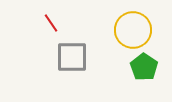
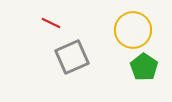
red line: rotated 30 degrees counterclockwise
gray square: rotated 24 degrees counterclockwise
